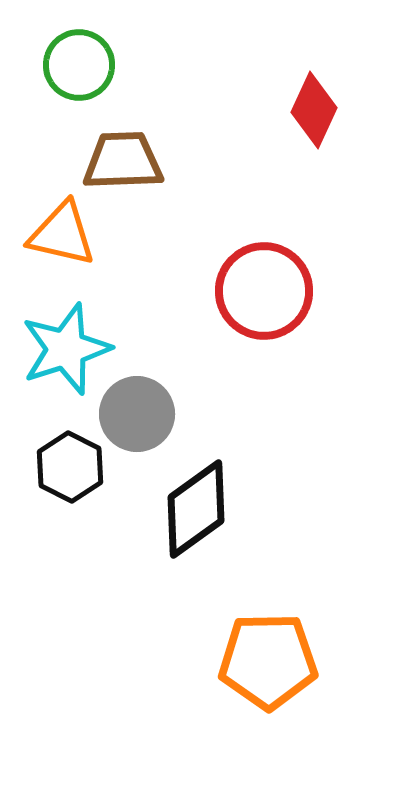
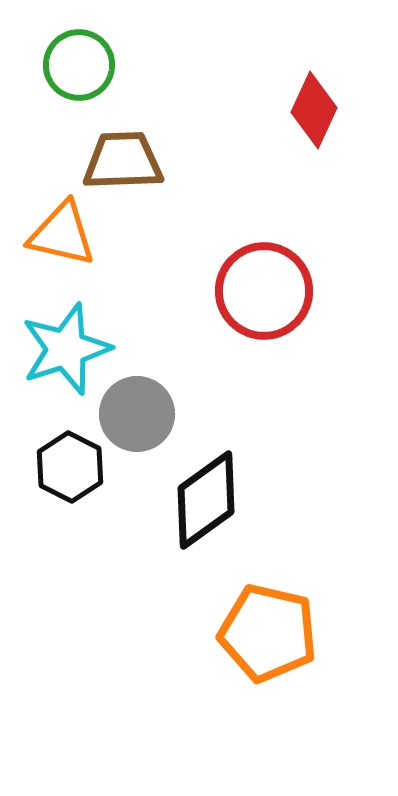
black diamond: moved 10 px right, 9 px up
orange pentagon: moved 28 px up; rotated 14 degrees clockwise
